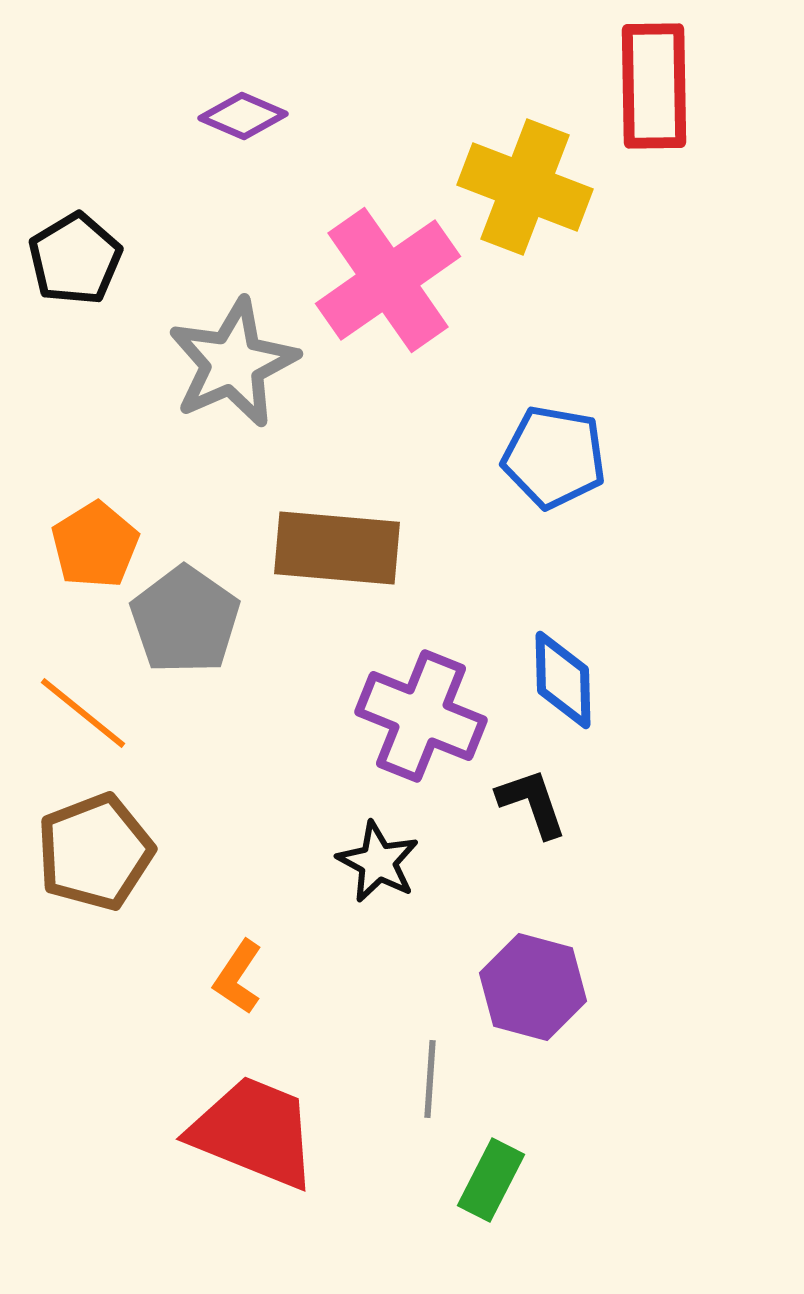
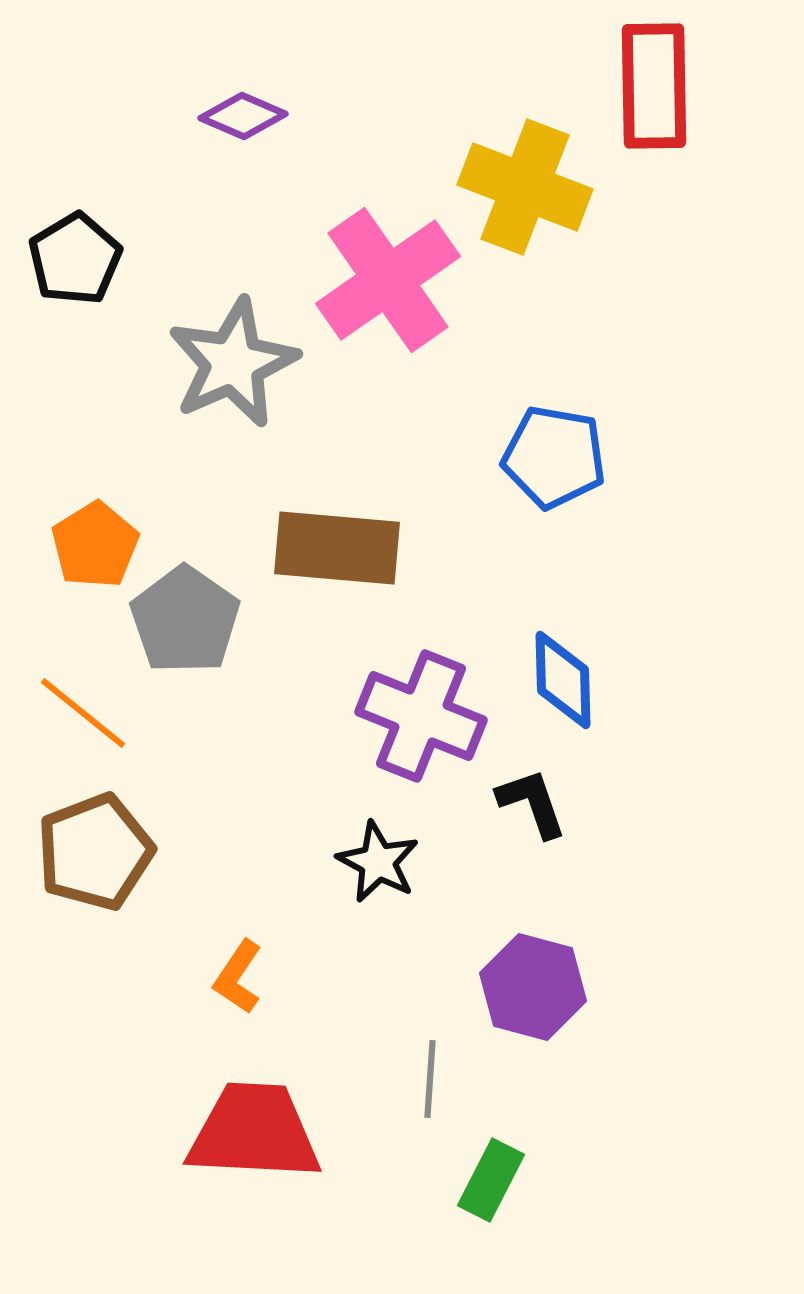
red trapezoid: rotated 19 degrees counterclockwise
